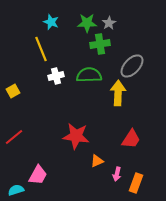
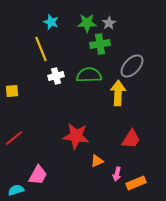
yellow square: moved 1 px left; rotated 24 degrees clockwise
red line: moved 1 px down
orange rectangle: rotated 48 degrees clockwise
